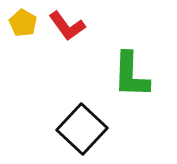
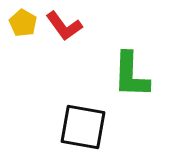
red L-shape: moved 3 px left
black square: moved 1 px right, 2 px up; rotated 33 degrees counterclockwise
